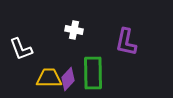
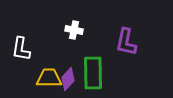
white L-shape: rotated 30 degrees clockwise
